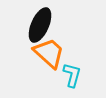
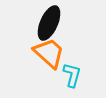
black ellipse: moved 9 px right, 2 px up
